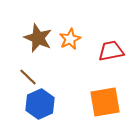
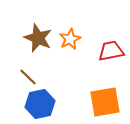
blue hexagon: rotated 12 degrees clockwise
